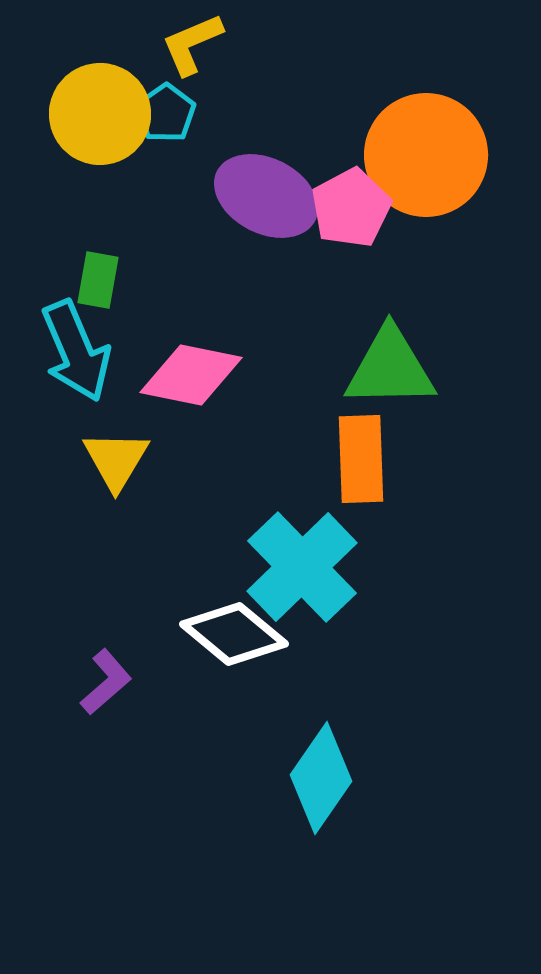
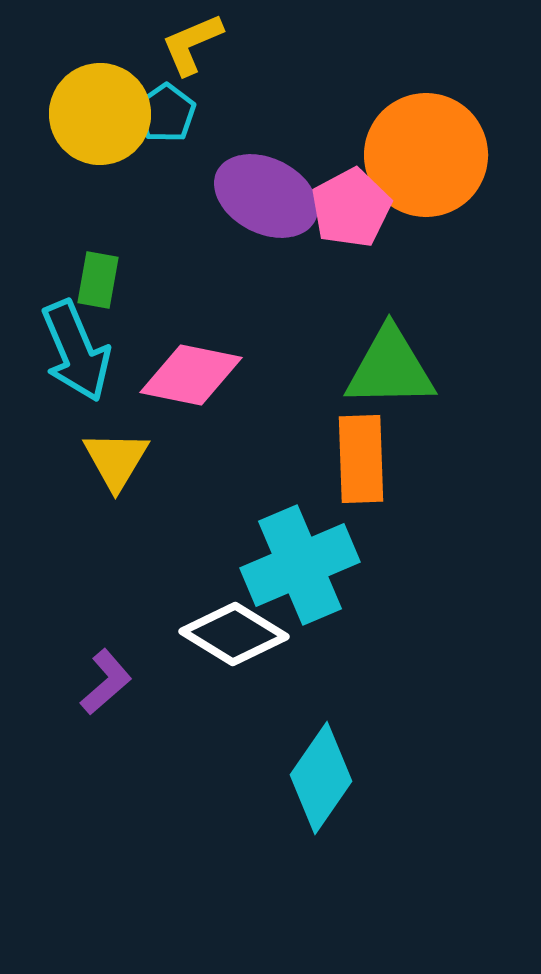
cyan cross: moved 2 px left, 2 px up; rotated 21 degrees clockwise
white diamond: rotated 8 degrees counterclockwise
